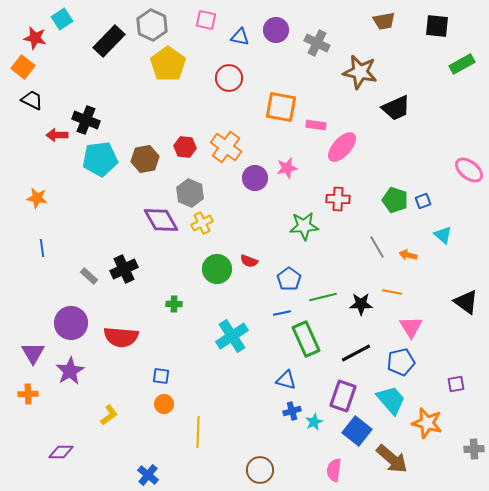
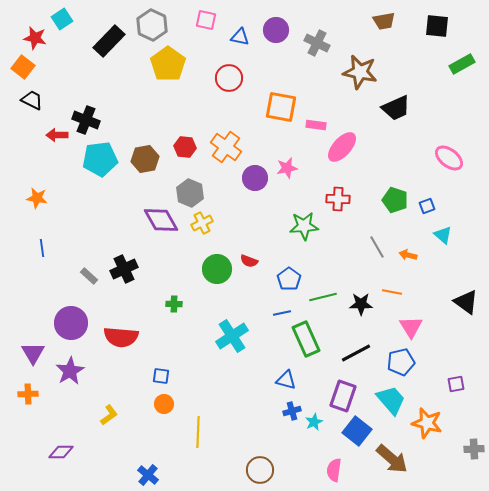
pink ellipse at (469, 170): moved 20 px left, 12 px up
blue square at (423, 201): moved 4 px right, 5 px down
